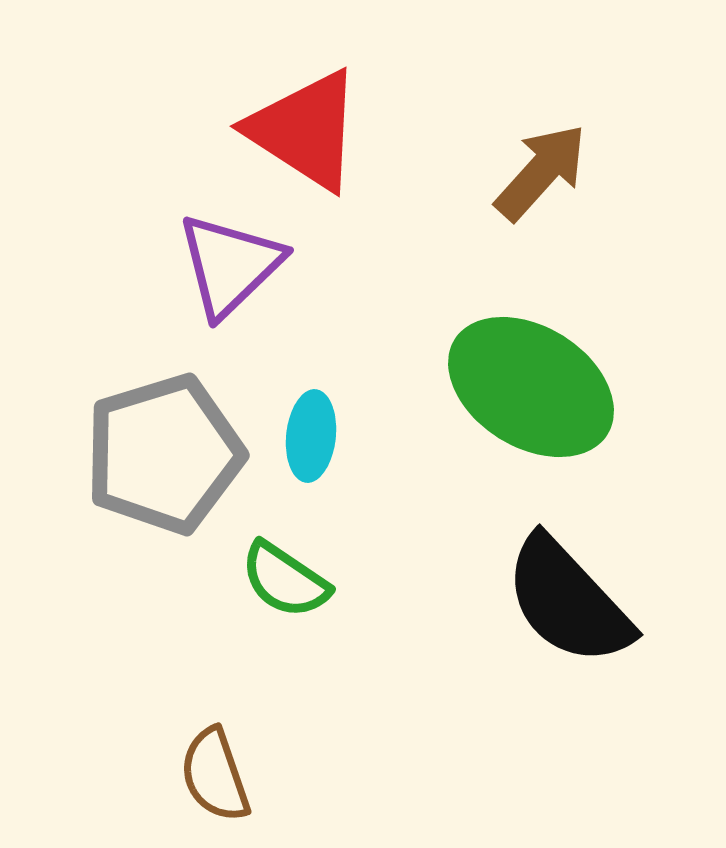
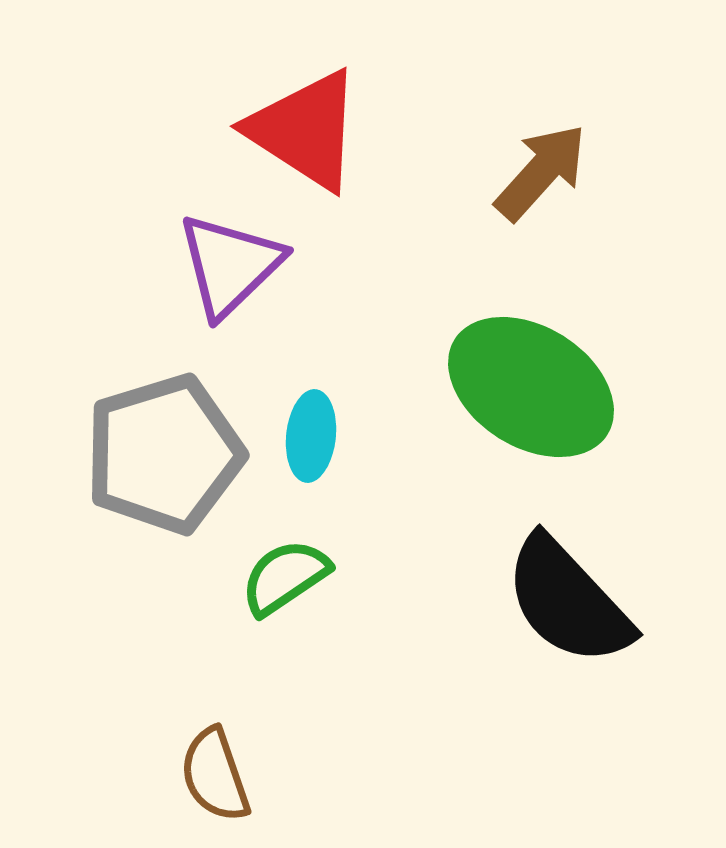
green semicircle: moved 3 px up; rotated 112 degrees clockwise
